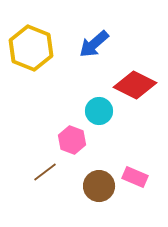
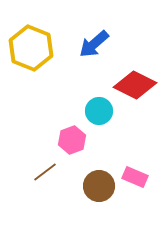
pink hexagon: rotated 20 degrees clockwise
